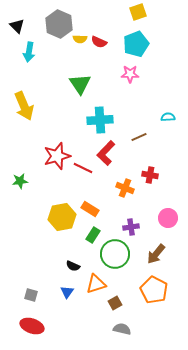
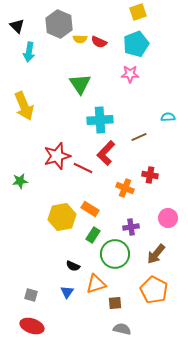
brown square: rotated 24 degrees clockwise
